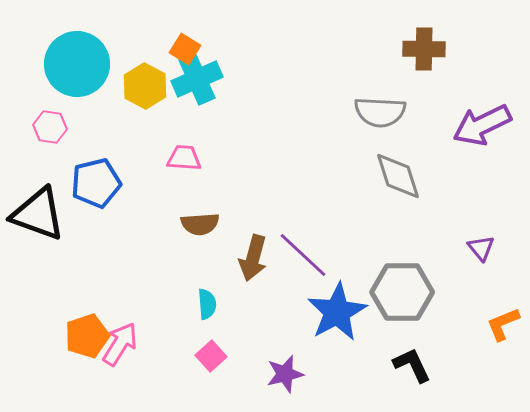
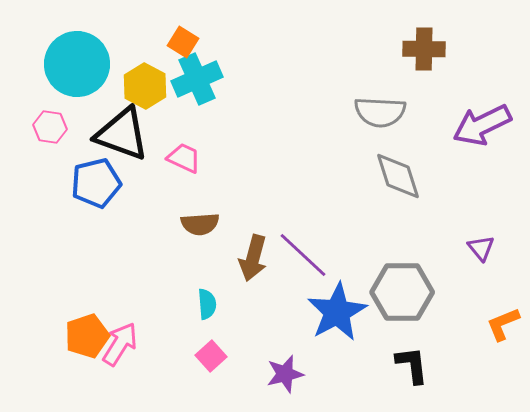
orange square: moved 2 px left, 7 px up
pink trapezoid: rotated 21 degrees clockwise
black triangle: moved 84 px right, 80 px up
black L-shape: rotated 18 degrees clockwise
